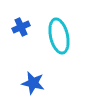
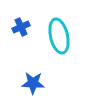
blue star: rotated 10 degrees counterclockwise
